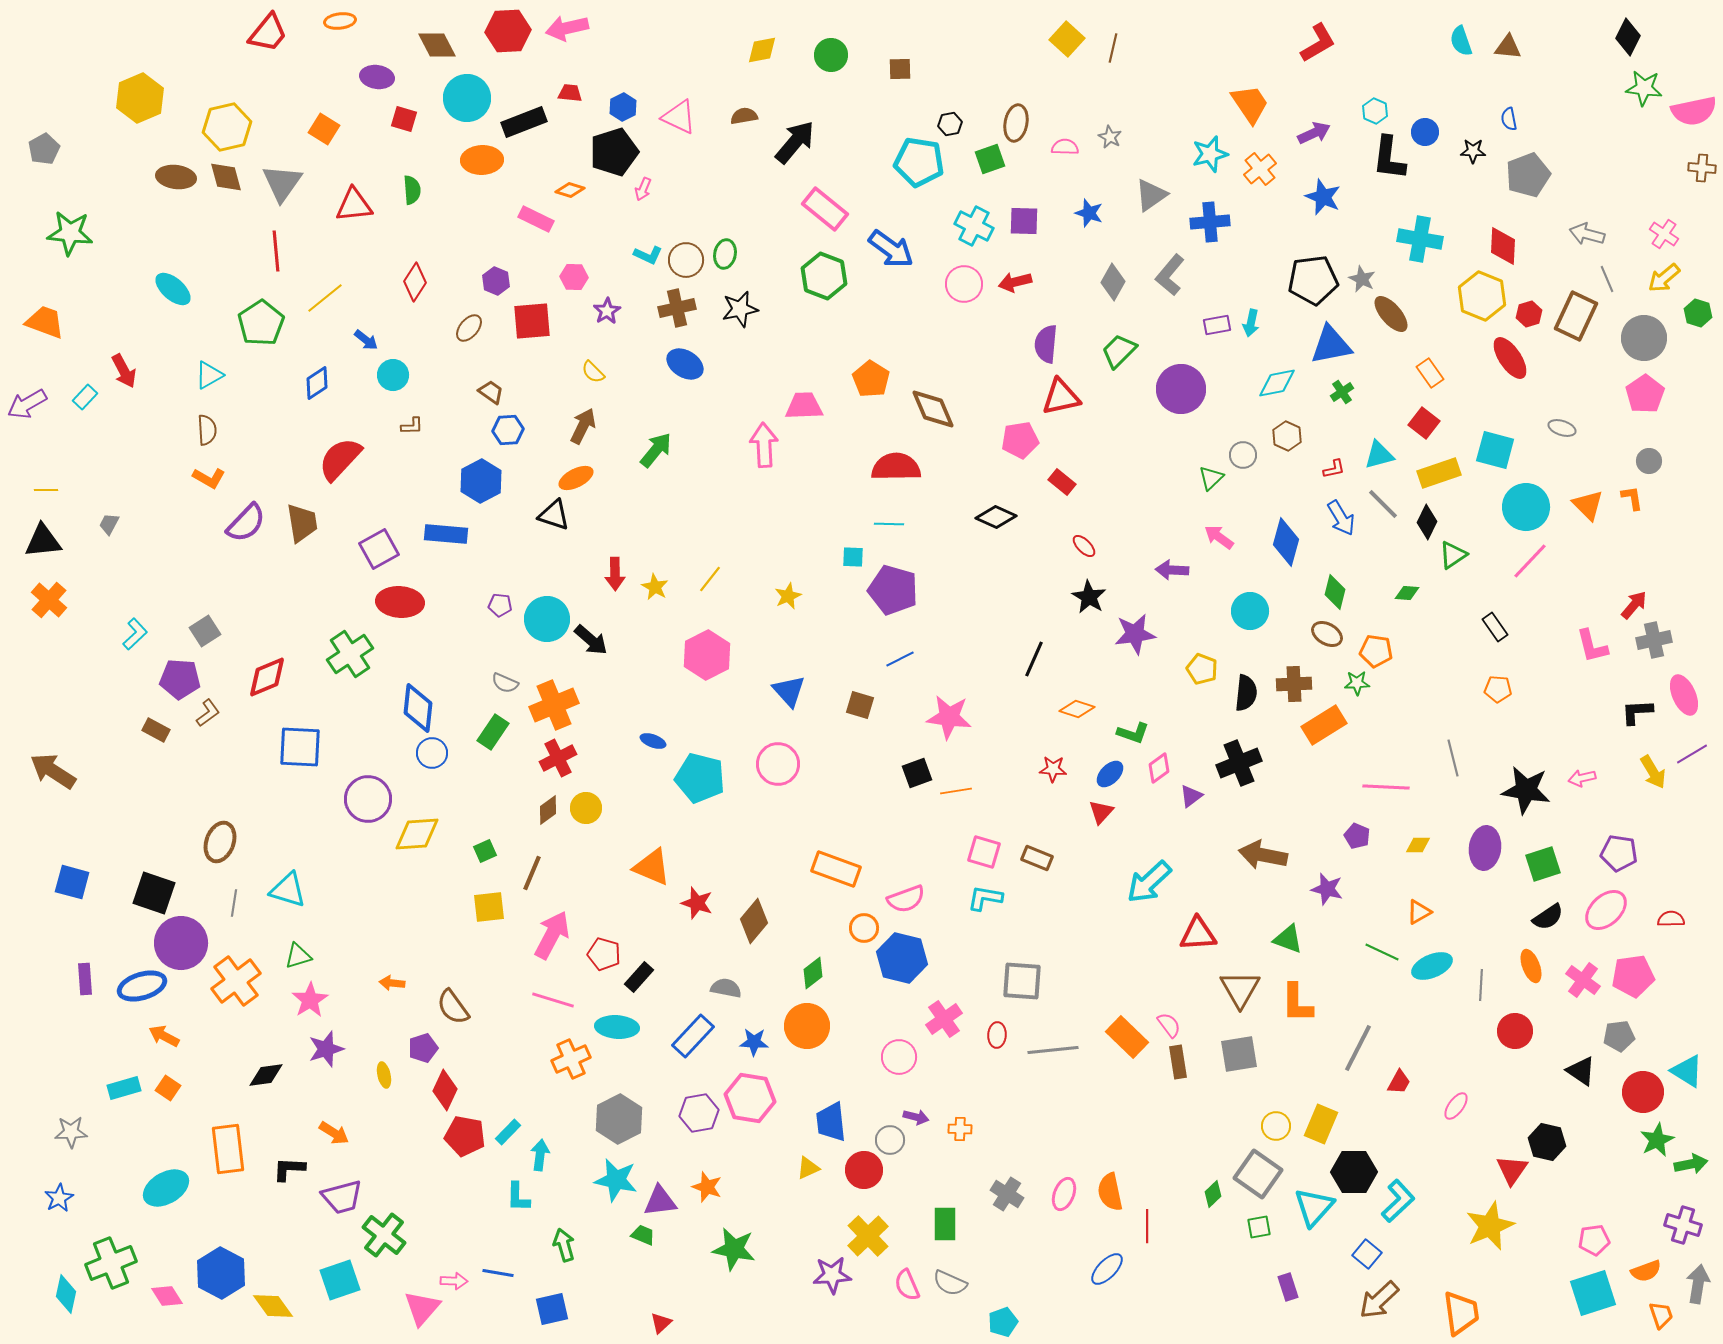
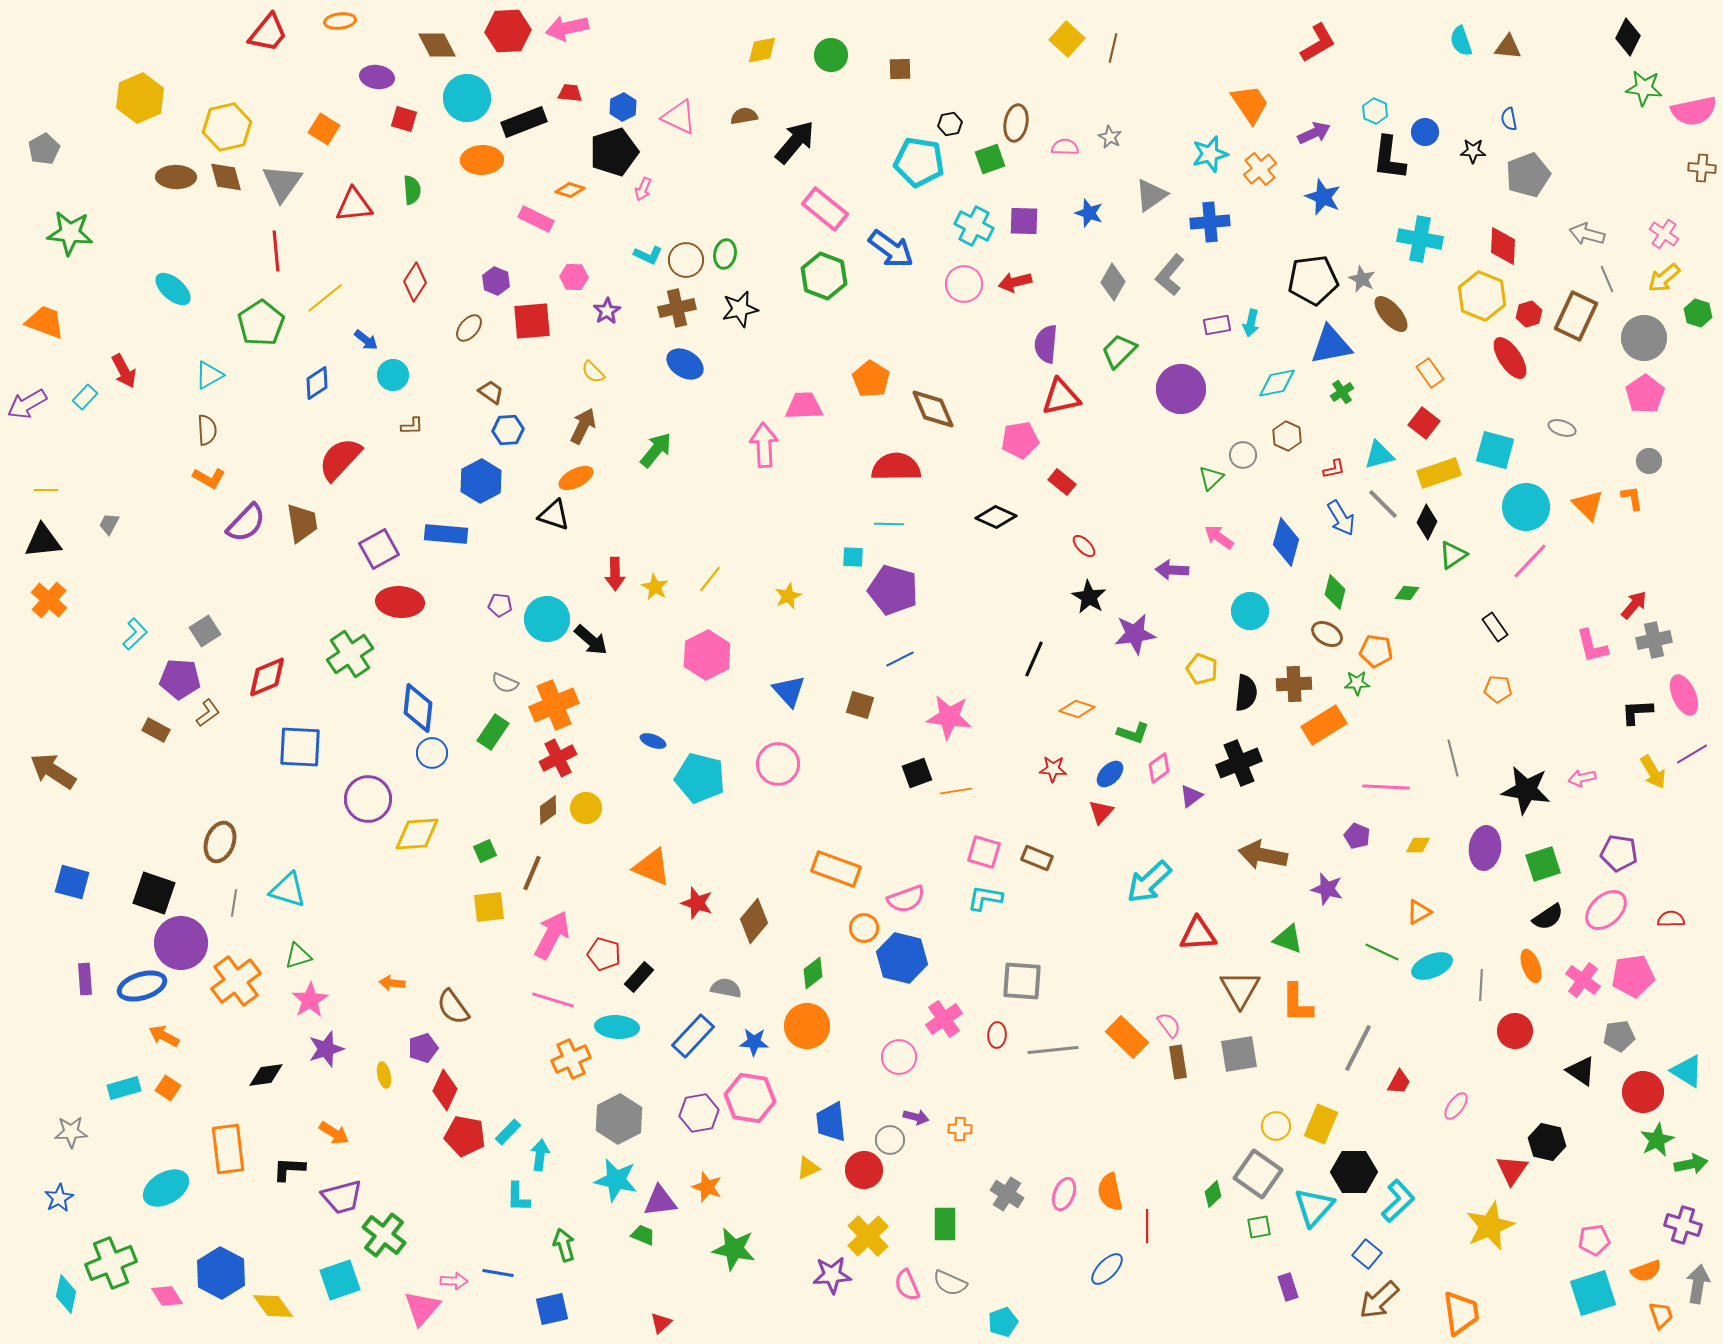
brown ellipse at (176, 177): rotated 6 degrees counterclockwise
